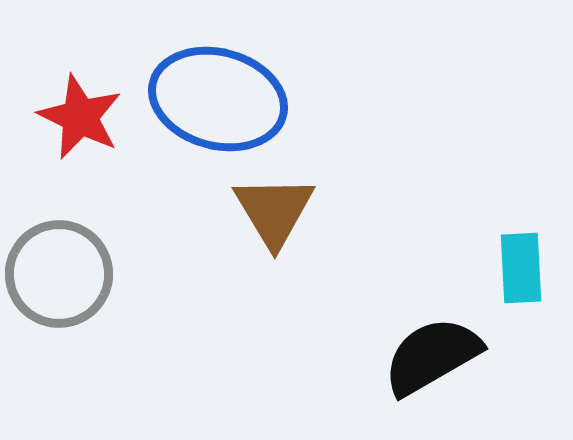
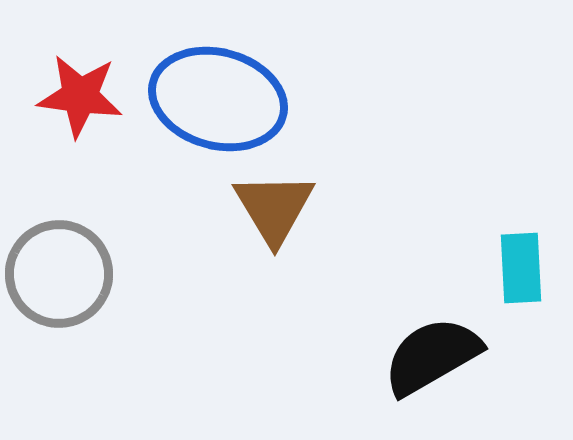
red star: moved 21 px up; rotated 18 degrees counterclockwise
brown triangle: moved 3 px up
